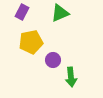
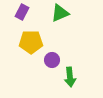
yellow pentagon: rotated 10 degrees clockwise
purple circle: moved 1 px left
green arrow: moved 1 px left
